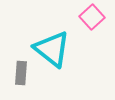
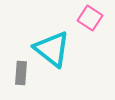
pink square: moved 2 px left, 1 px down; rotated 15 degrees counterclockwise
